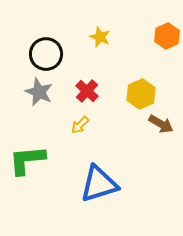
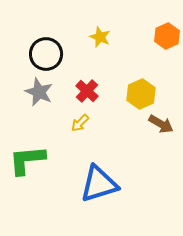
yellow arrow: moved 2 px up
